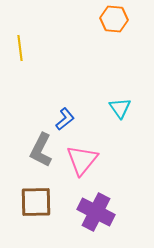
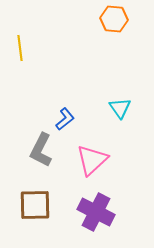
pink triangle: moved 10 px right; rotated 8 degrees clockwise
brown square: moved 1 px left, 3 px down
